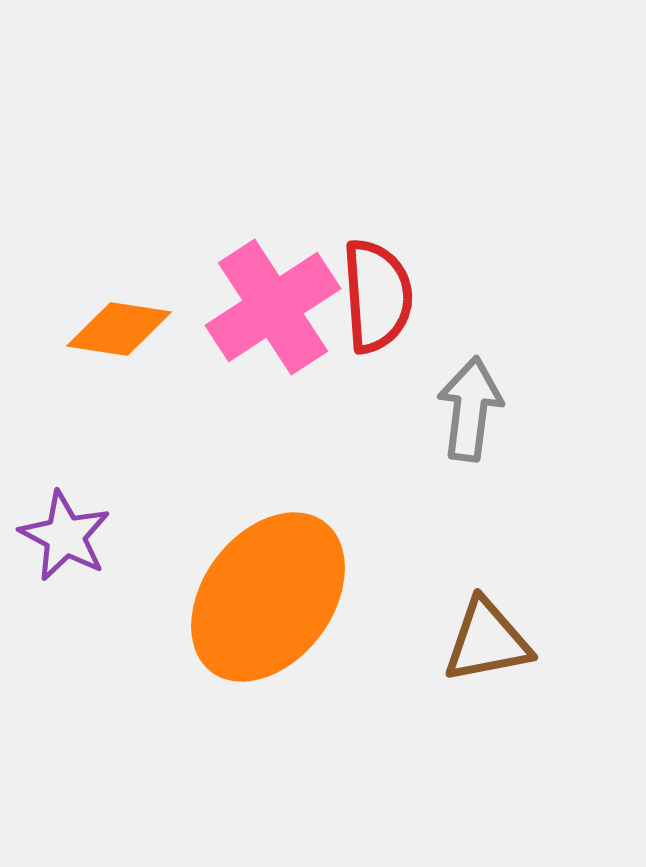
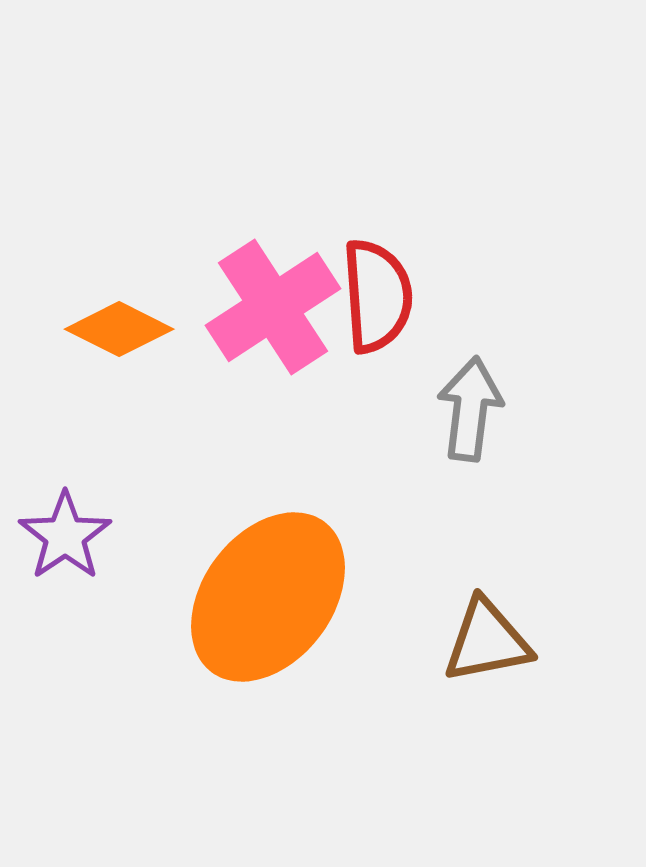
orange diamond: rotated 18 degrees clockwise
purple star: rotated 10 degrees clockwise
